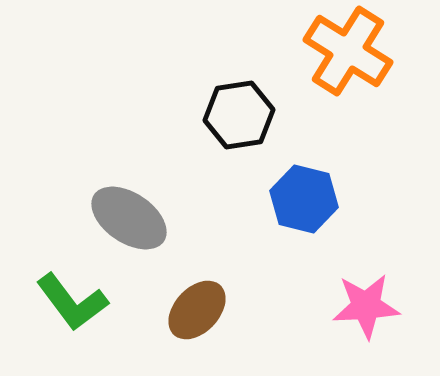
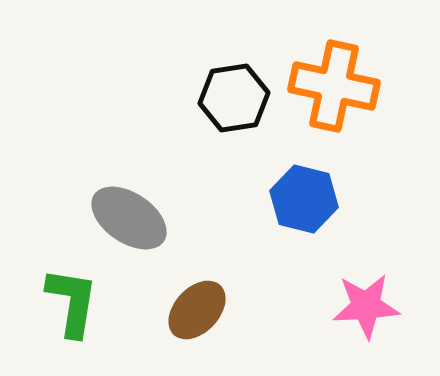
orange cross: moved 14 px left, 35 px down; rotated 20 degrees counterclockwise
black hexagon: moved 5 px left, 17 px up
green L-shape: rotated 134 degrees counterclockwise
